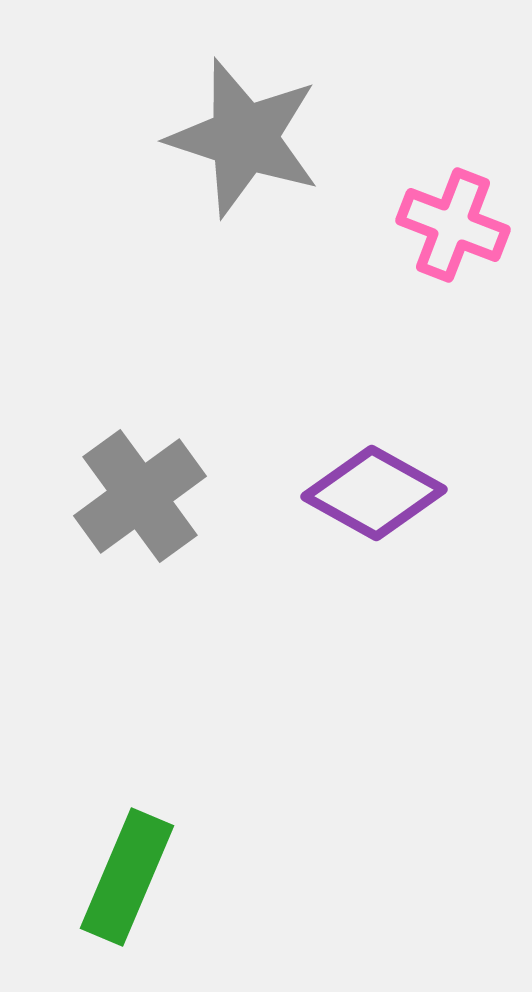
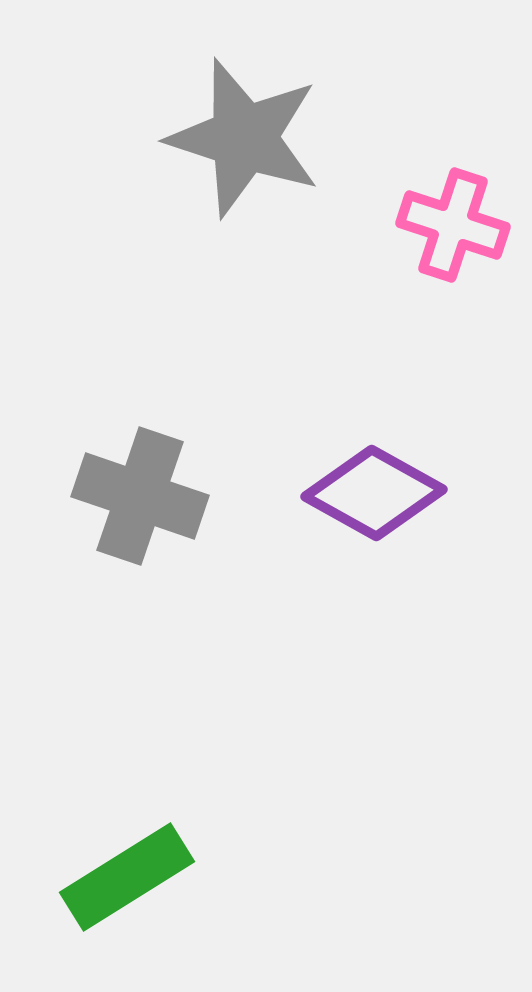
pink cross: rotated 3 degrees counterclockwise
gray cross: rotated 35 degrees counterclockwise
green rectangle: rotated 35 degrees clockwise
